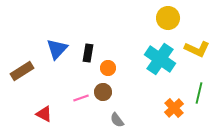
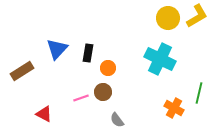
yellow L-shape: moved 33 px up; rotated 55 degrees counterclockwise
cyan cross: rotated 8 degrees counterclockwise
orange cross: rotated 18 degrees counterclockwise
